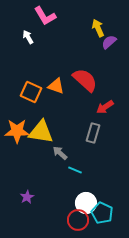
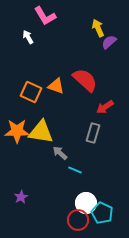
purple star: moved 6 px left
